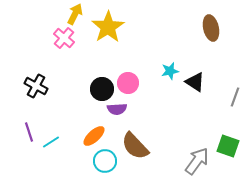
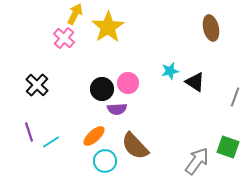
black cross: moved 1 px right, 1 px up; rotated 15 degrees clockwise
green square: moved 1 px down
